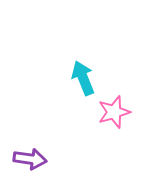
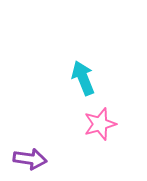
pink star: moved 14 px left, 12 px down
